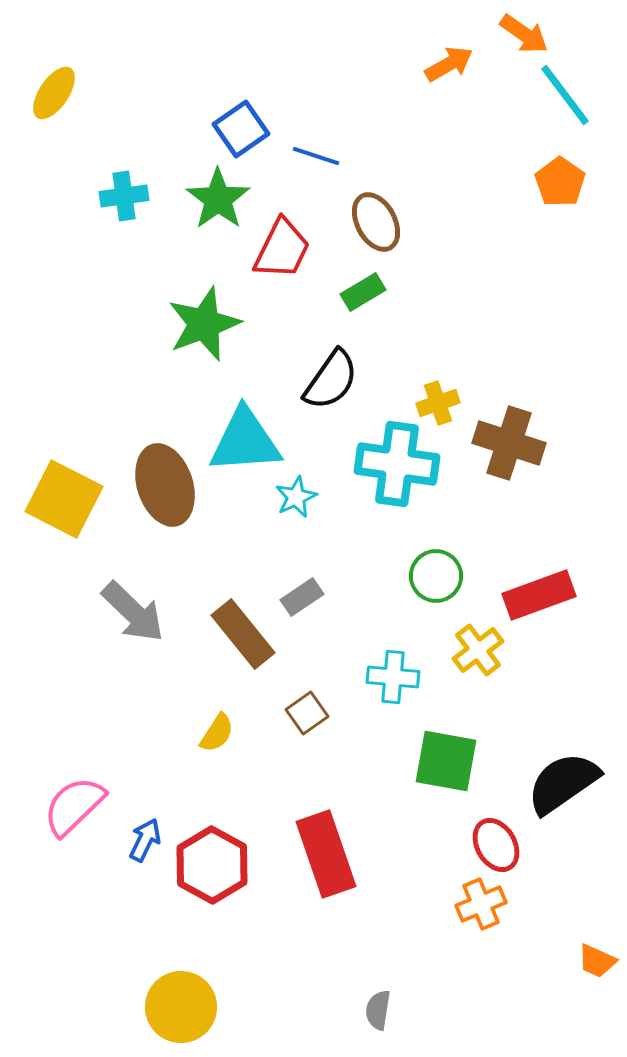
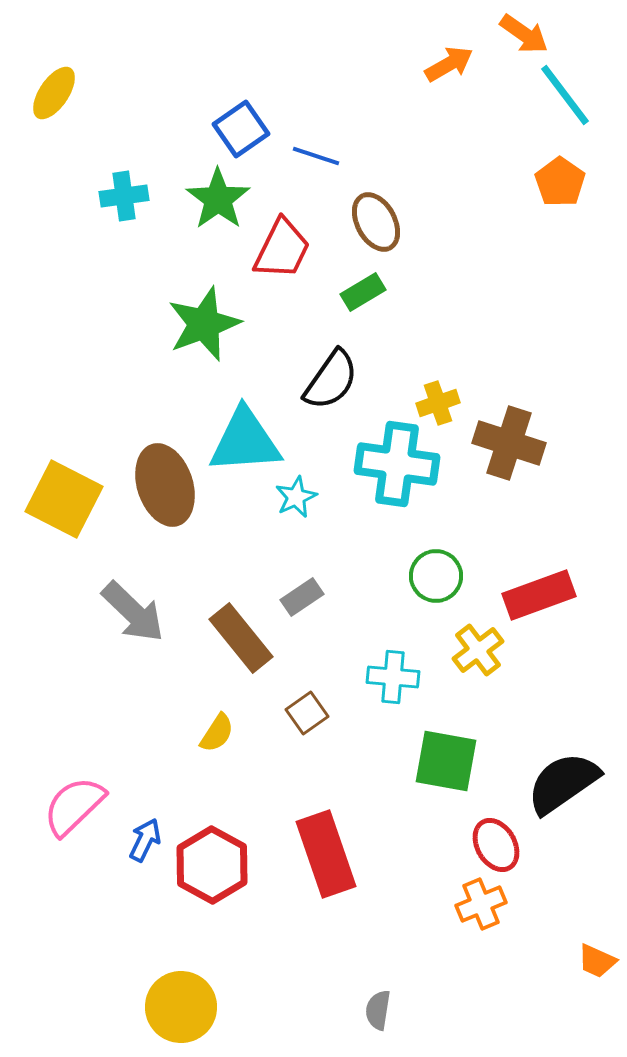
brown rectangle at (243, 634): moved 2 px left, 4 px down
